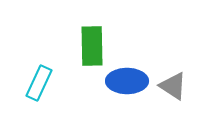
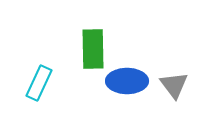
green rectangle: moved 1 px right, 3 px down
gray triangle: moved 1 px right, 1 px up; rotated 20 degrees clockwise
